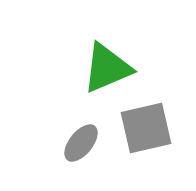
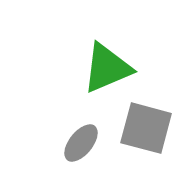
gray square: rotated 28 degrees clockwise
